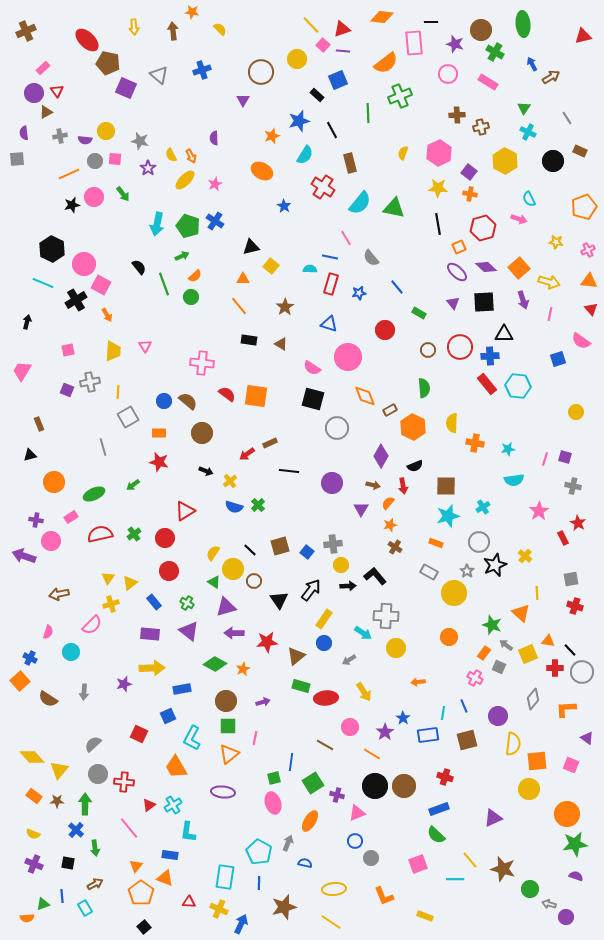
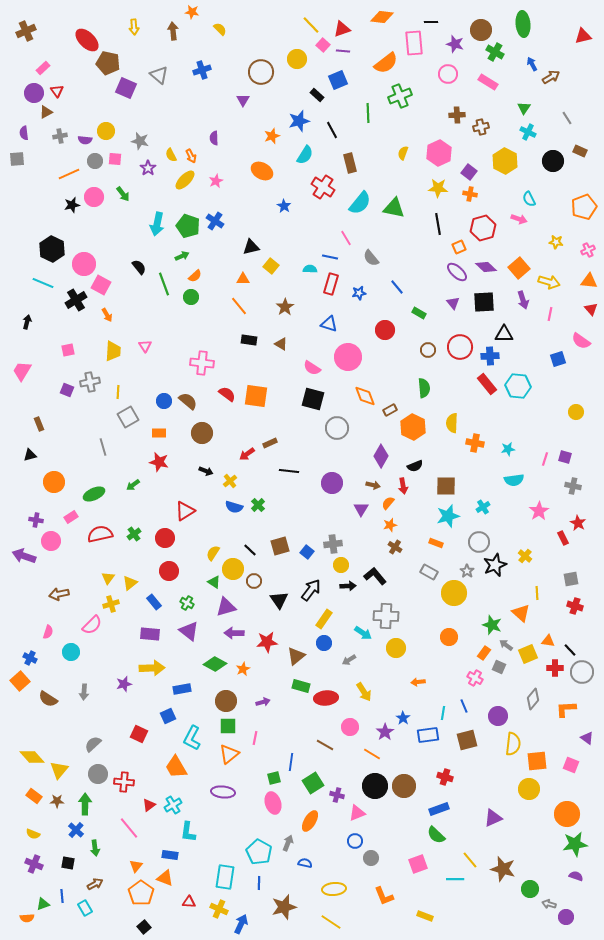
pink star at (215, 184): moved 1 px right, 3 px up
